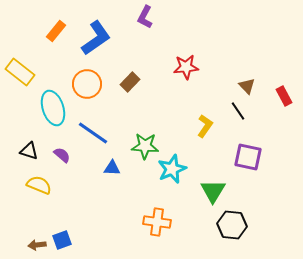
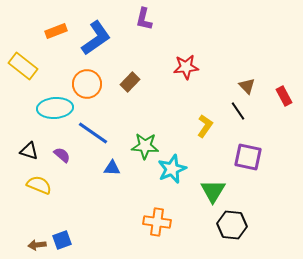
purple L-shape: moved 1 px left, 2 px down; rotated 15 degrees counterclockwise
orange rectangle: rotated 30 degrees clockwise
yellow rectangle: moved 3 px right, 6 px up
cyan ellipse: moved 2 px right; rotated 76 degrees counterclockwise
